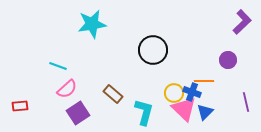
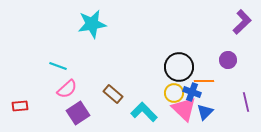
black circle: moved 26 px right, 17 px down
cyan L-shape: rotated 60 degrees counterclockwise
